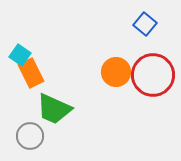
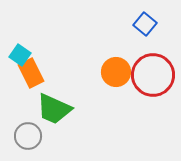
gray circle: moved 2 px left
